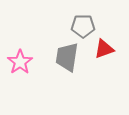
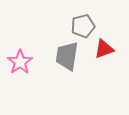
gray pentagon: rotated 15 degrees counterclockwise
gray trapezoid: moved 1 px up
